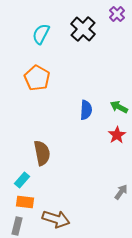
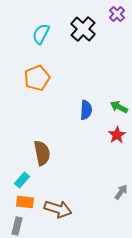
orange pentagon: rotated 20 degrees clockwise
brown arrow: moved 2 px right, 10 px up
